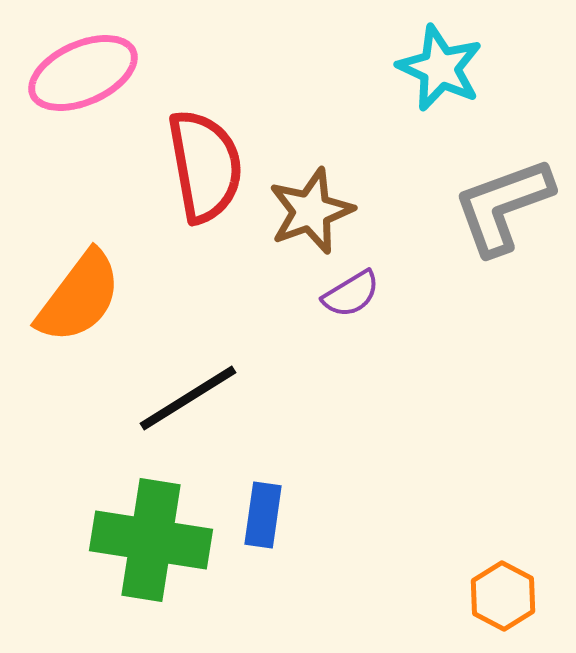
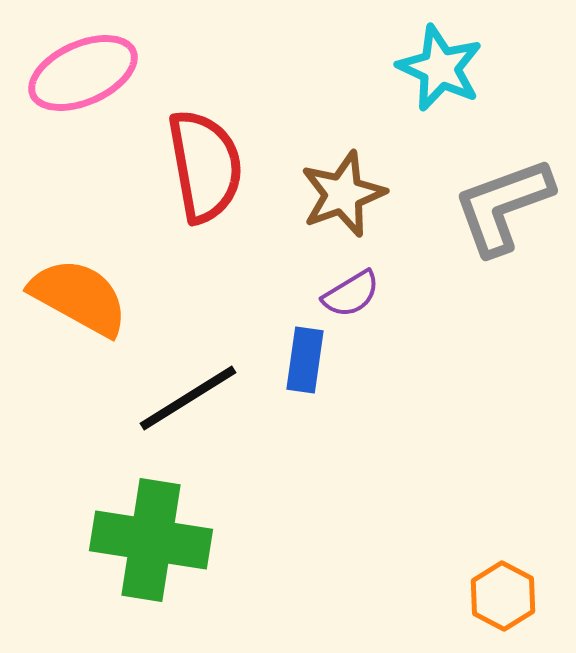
brown star: moved 32 px right, 17 px up
orange semicircle: rotated 98 degrees counterclockwise
blue rectangle: moved 42 px right, 155 px up
